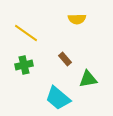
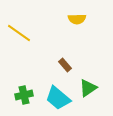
yellow line: moved 7 px left
brown rectangle: moved 6 px down
green cross: moved 30 px down
green triangle: moved 9 px down; rotated 24 degrees counterclockwise
